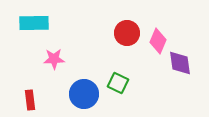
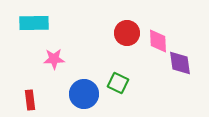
pink diamond: rotated 25 degrees counterclockwise
